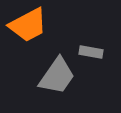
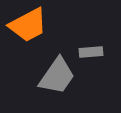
gray rectangle: rotated 15 degrees counterclockwise
